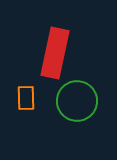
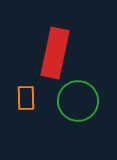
green circle: moved 1 px right
